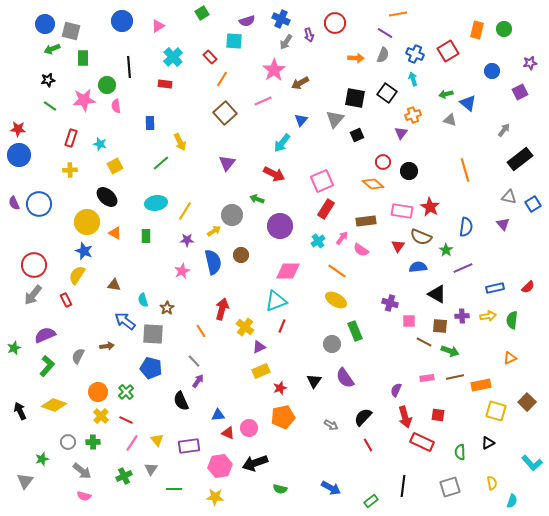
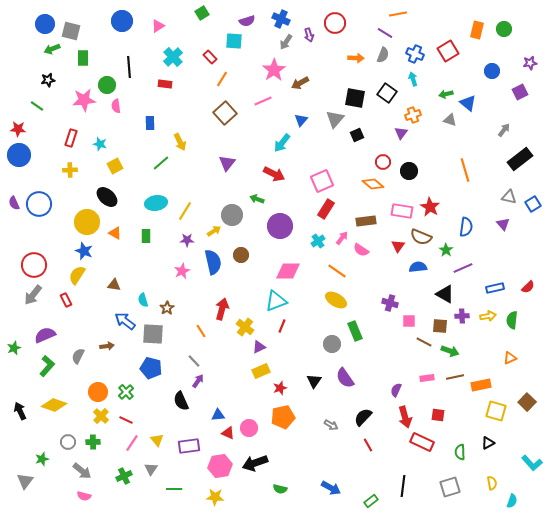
green line at (50, 106): moved 13 px left
black triangle at (437, 294): moved 8 px right
